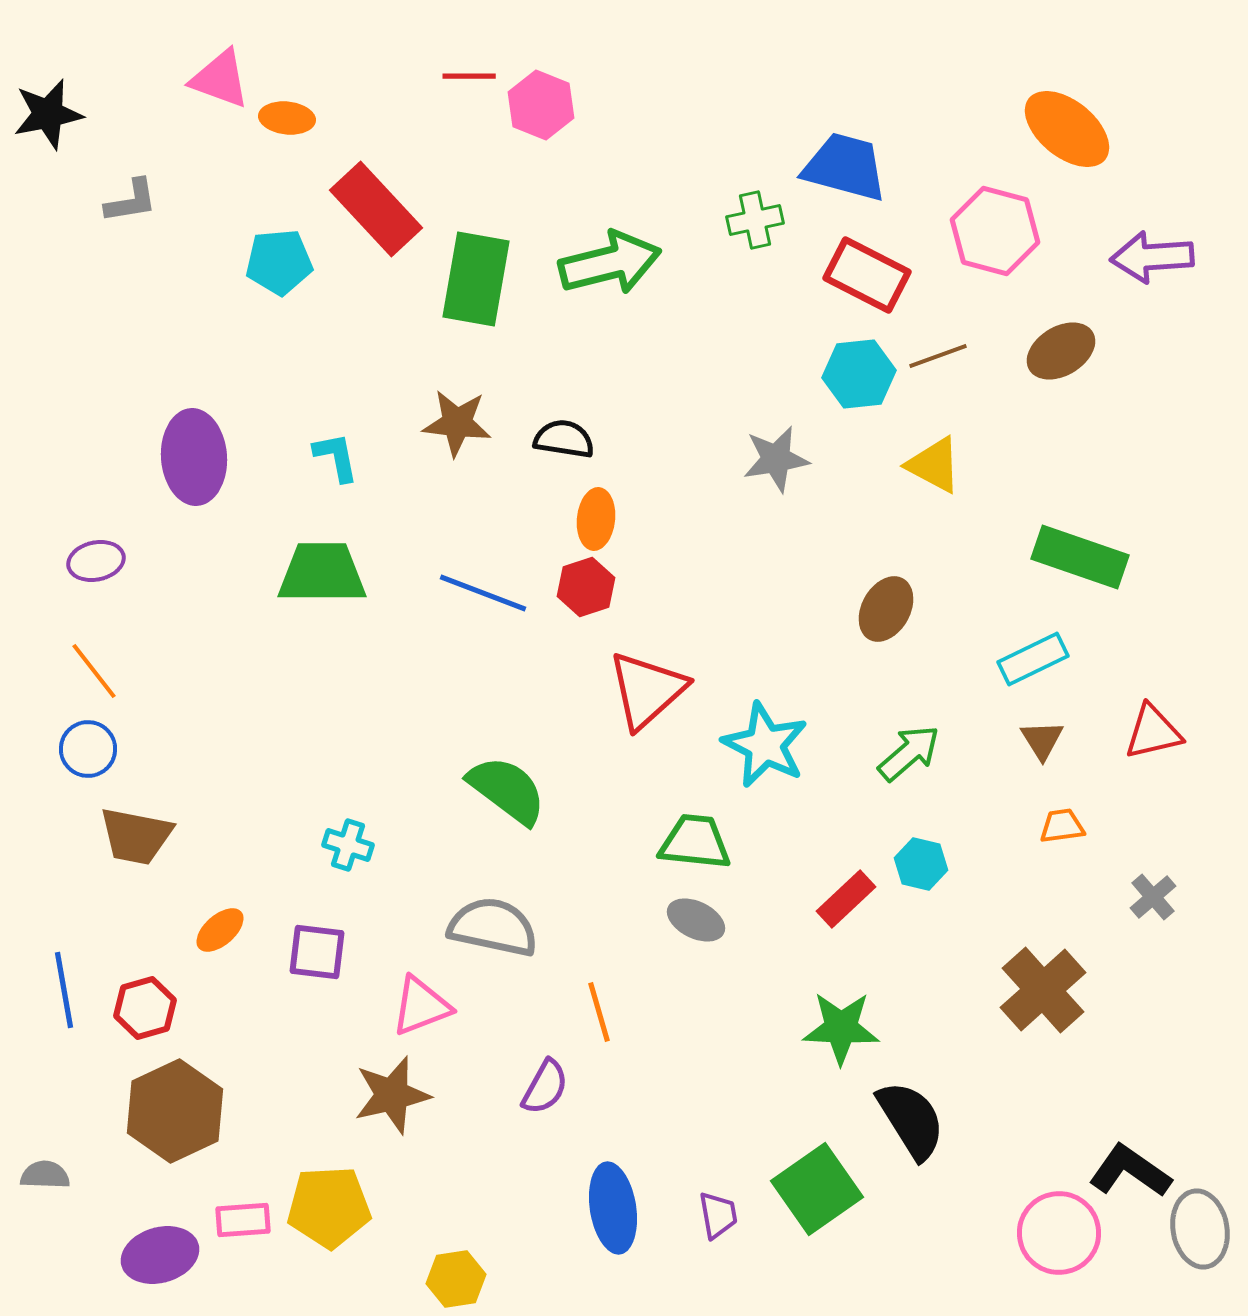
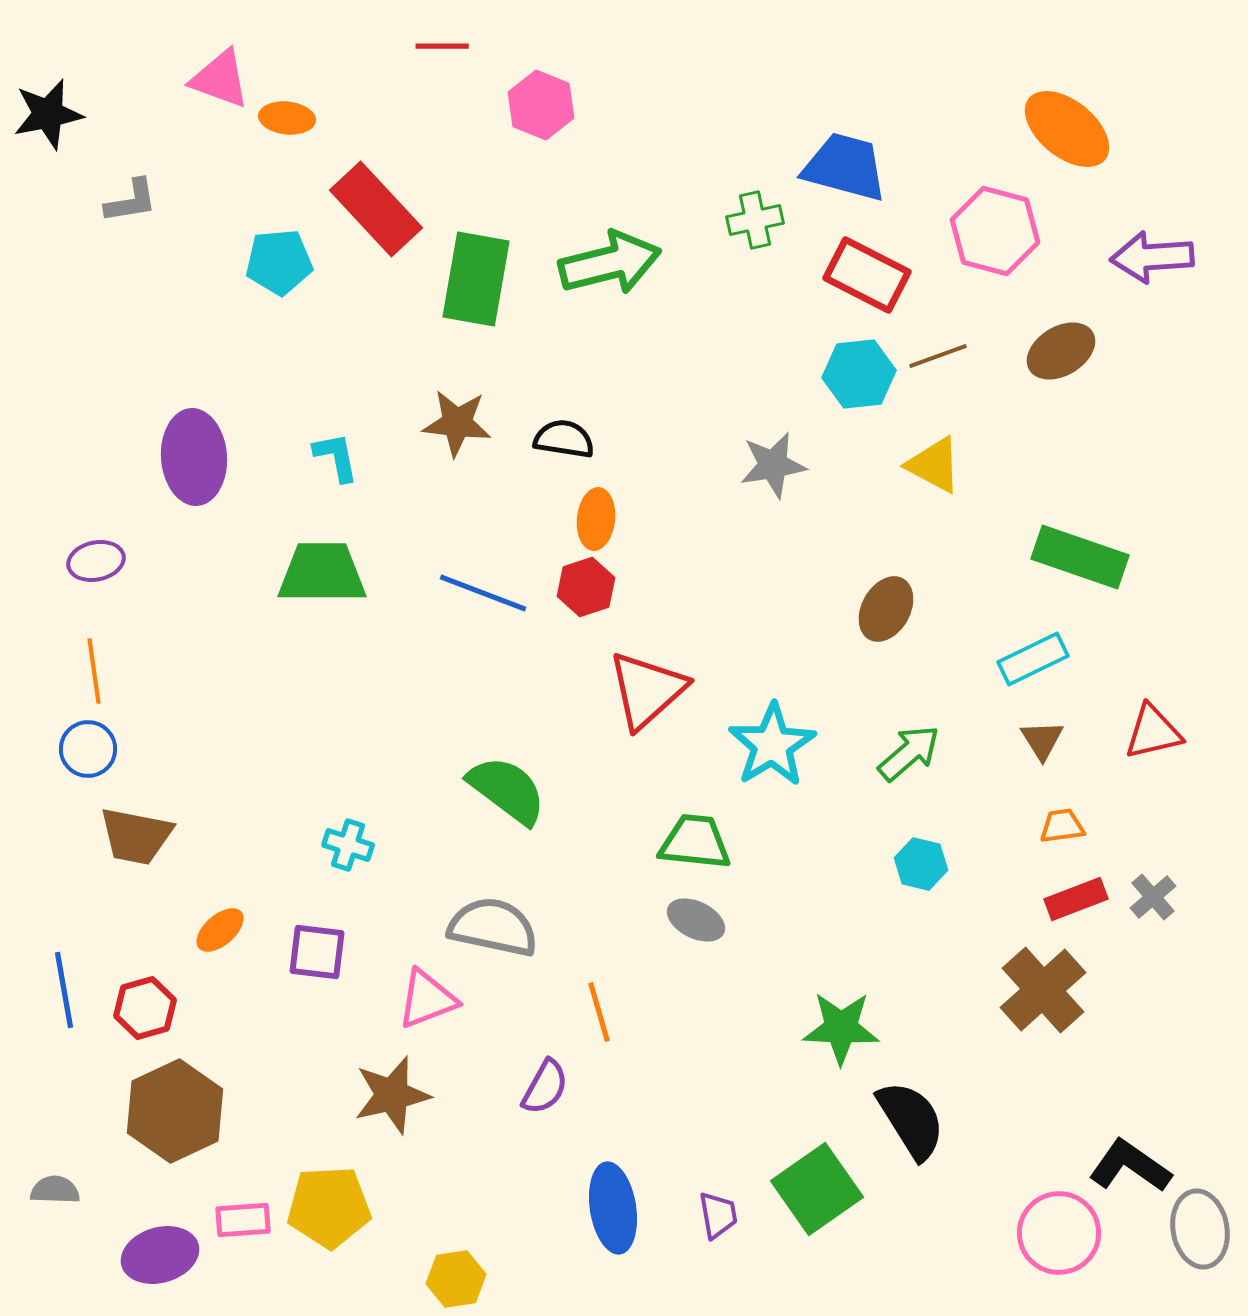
red line at (469, 76): moved 27 px left, 30 px up
gray star at (776, 459): moved 3 px left, 6 px down
orange line at (94, 671): rotated 30 degrees clockwise
cyan star at (765, 745): moved 7 px right; rotated 14 degrees clockwise
red rectangle at (846, 899): moved 230 px right; rotated 22 degrees clockwise
pink triangle at (421, 1006): moved 6 px right, 7 px up
black L-shape at (1130, 1171): moved 5 px up
gray semicircle at (45, 1175): moved 10 px right, 15 px down
